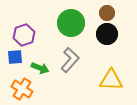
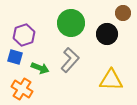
brown circle: moved 16 px right
blue square: rotated 21 degrees clockwise
